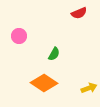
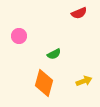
green semicircle: rotated 32 degrees clockwise
orange diamond: rotated 72 degrees clockwise
yellow arrow: moved 5 px left, 7 px up
